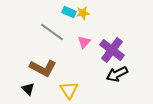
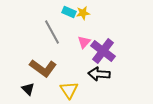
gray line: rotated 25 degrees clockwise
purple cross: moved 9 px left, 1 px down
brown L-shape: rotated 8 degrees clockwise
black arrow: moved 18 px left; rotated 30 degrees clockwise
